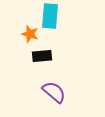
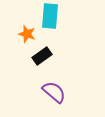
orange star: moved 3 px left
black rectangle: rotated 30 degrees counterclockwise
